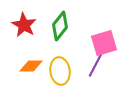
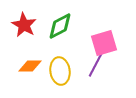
green diamond: rotated 24 degrees clockwise
orange diamond: moved 1 px left
